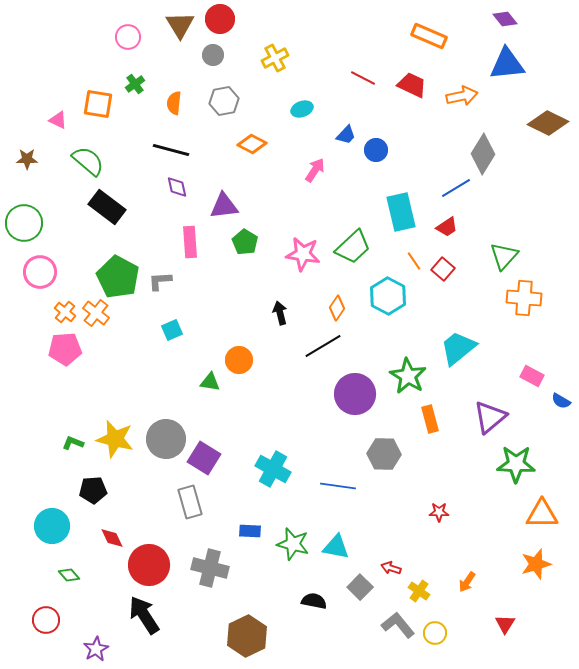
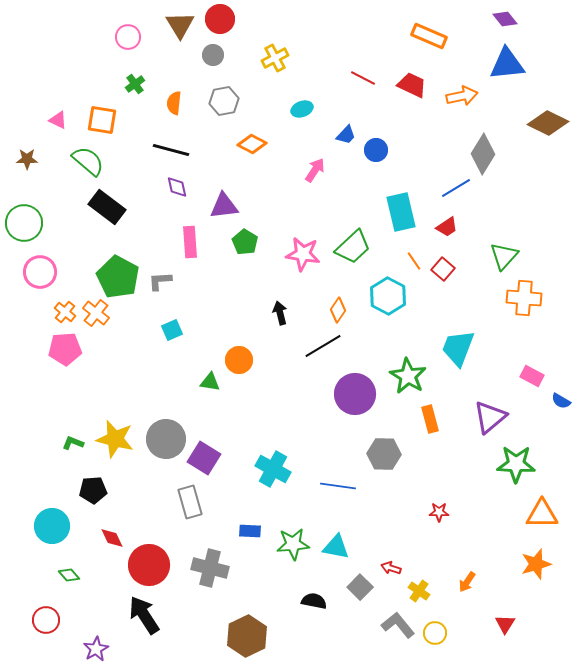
orange square at (98, 104): moved 4 px right, 16 px down
orange diamond at (337, 308): moved 1 px right, 2 px down
cyan trapezoid at (458, 348): rotated 30 degrees counterclockwise
green star at (293, 544): rotated 20 degrees counterclockwise
